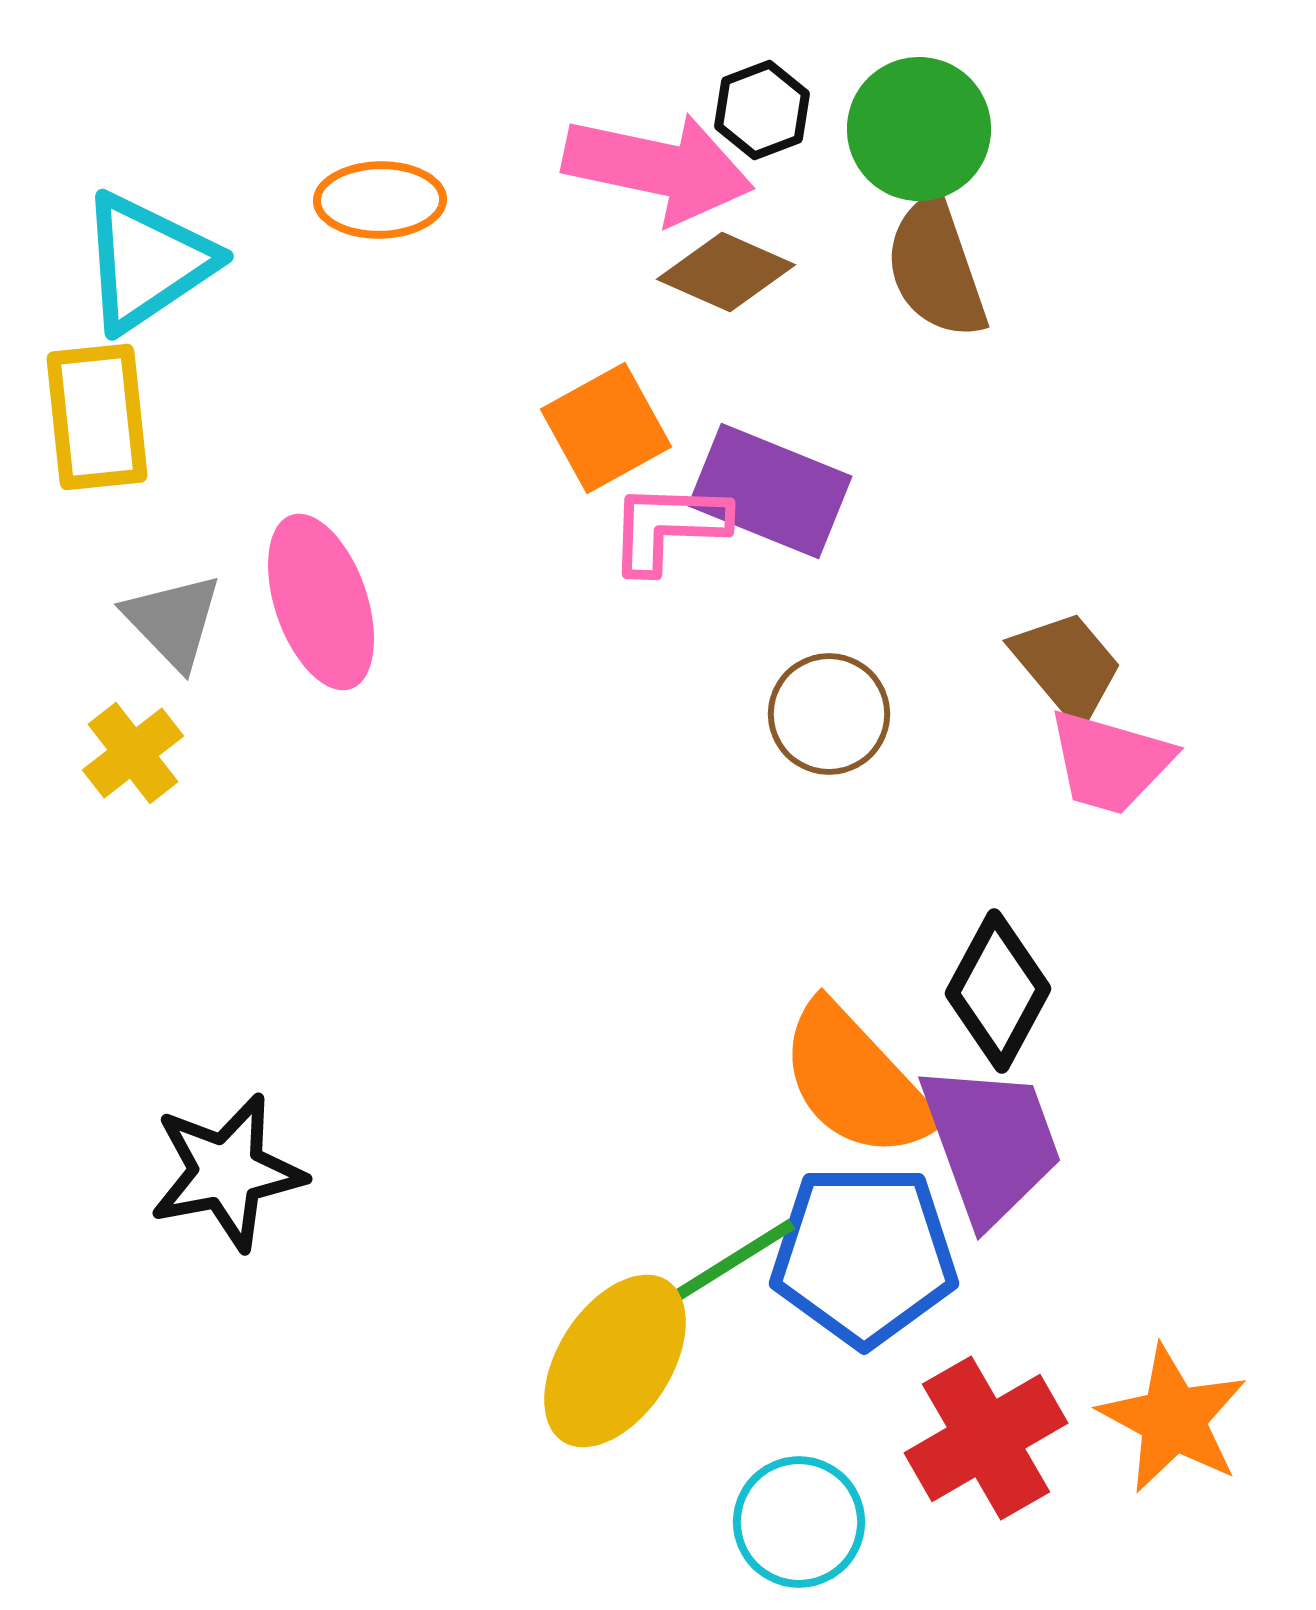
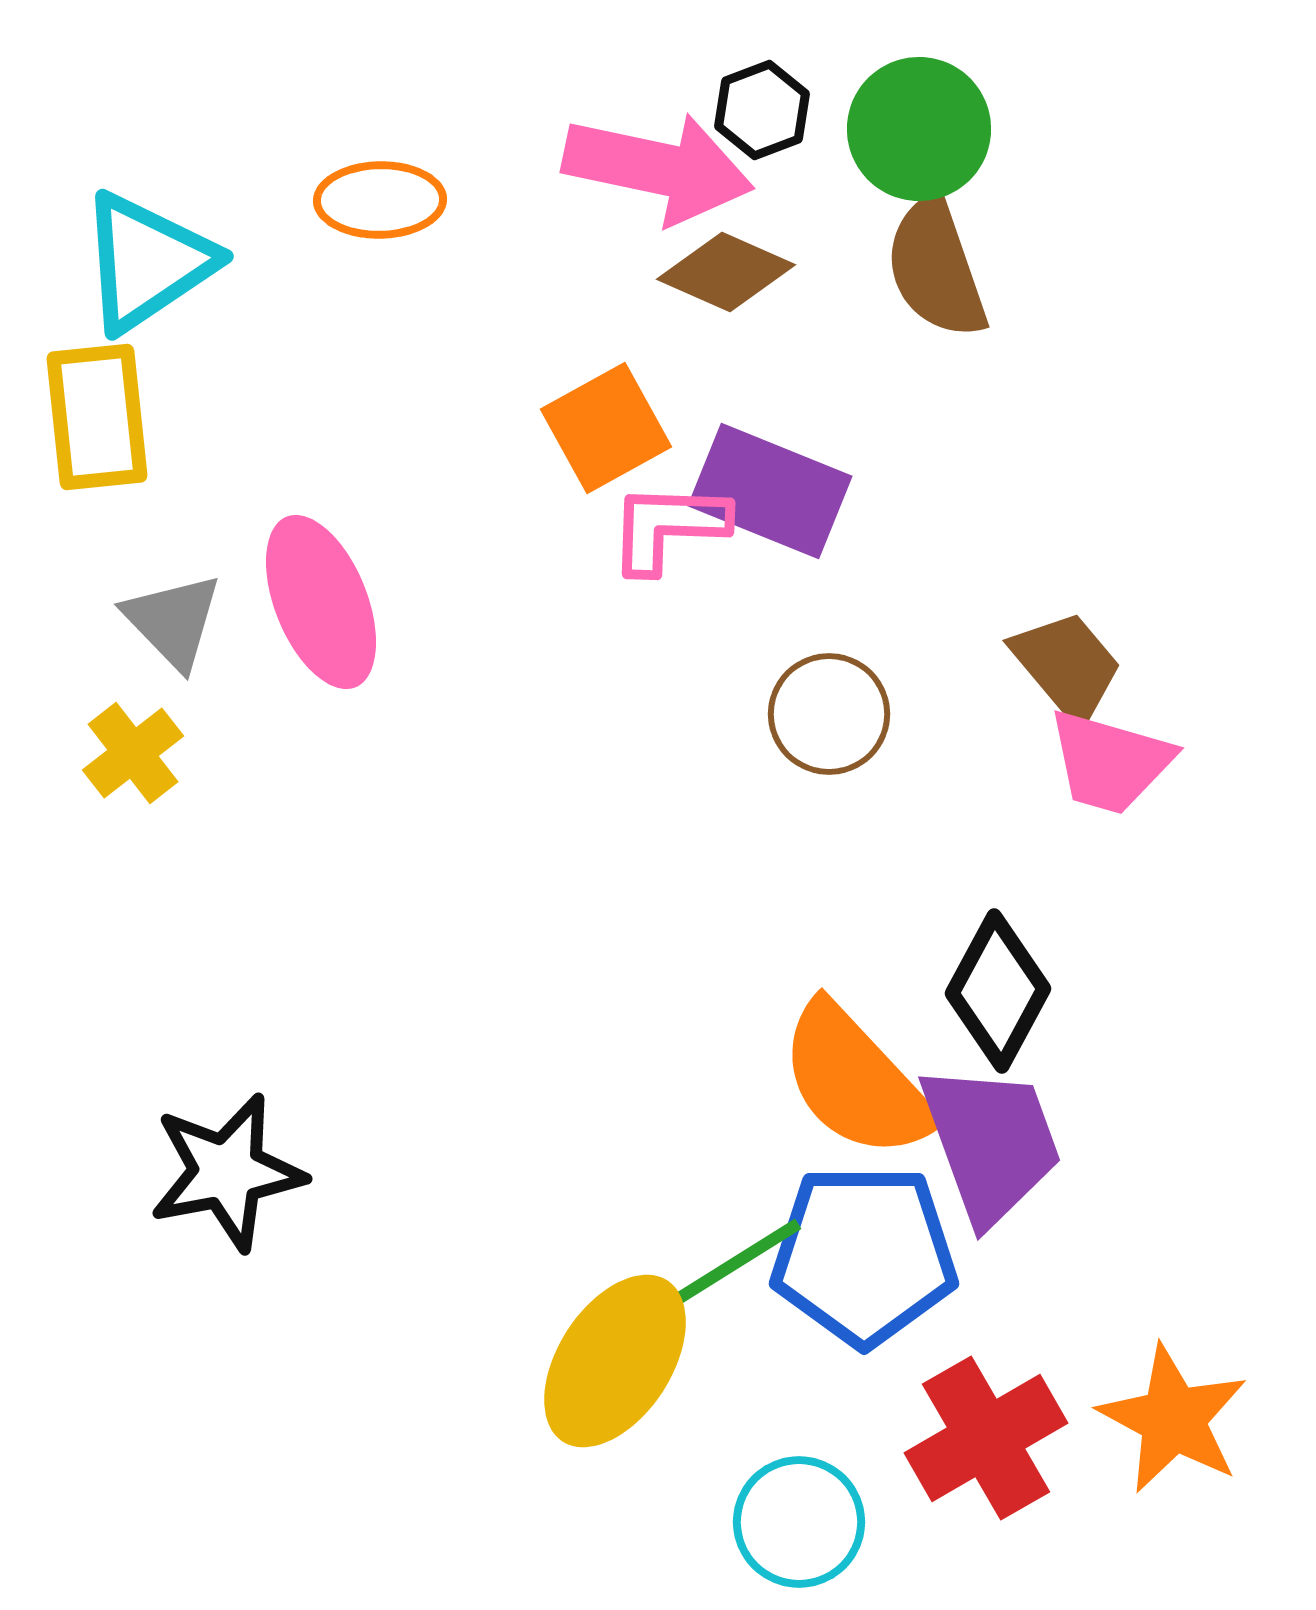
pink ellipse: rotated 3 degrees counterclockwise
green line: moved 6 px right
